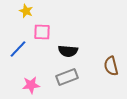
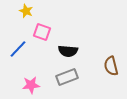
pink square: rotated 18 degrees clockwise
